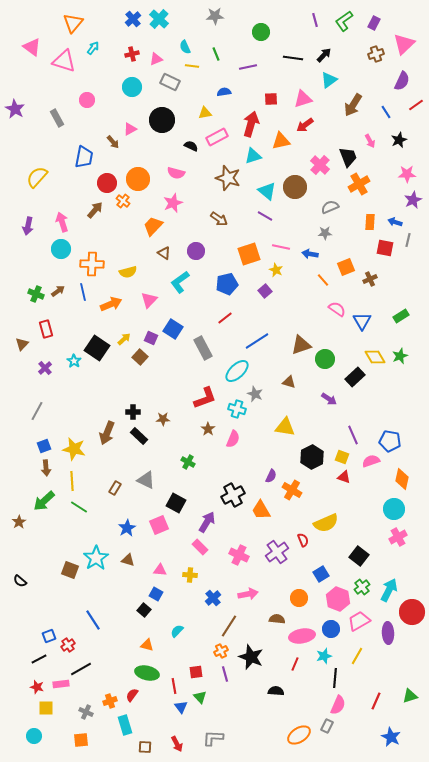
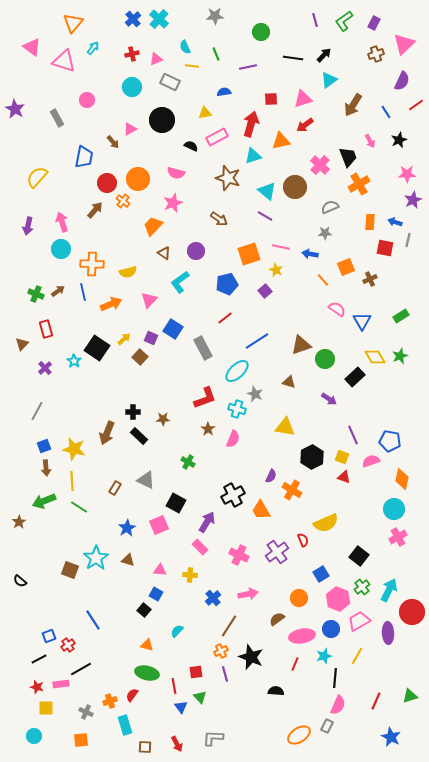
green arrow at (44, 501): rotated 20 degrees clockwise
brown semicircle at (277, 619): rotated 42 degrees counterclockwise
